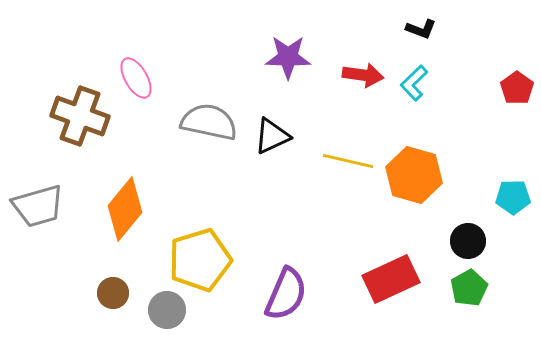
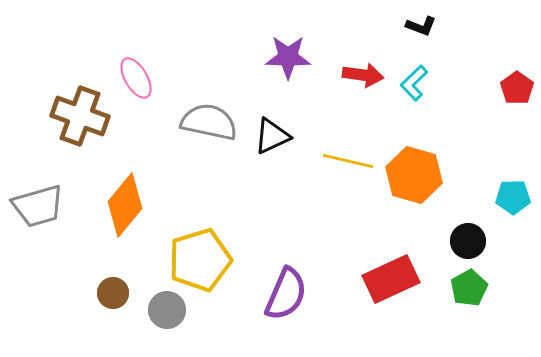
black L-shape: moved 3 px up
orange diamond: moved 4 px up
